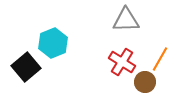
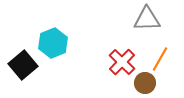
gray triangle: moved 21 px right, 1 px up
red cross: rotated 12 degrees clockwise
black square: moved 3 px left, 2 px up
brown circle: moved 1 px down
